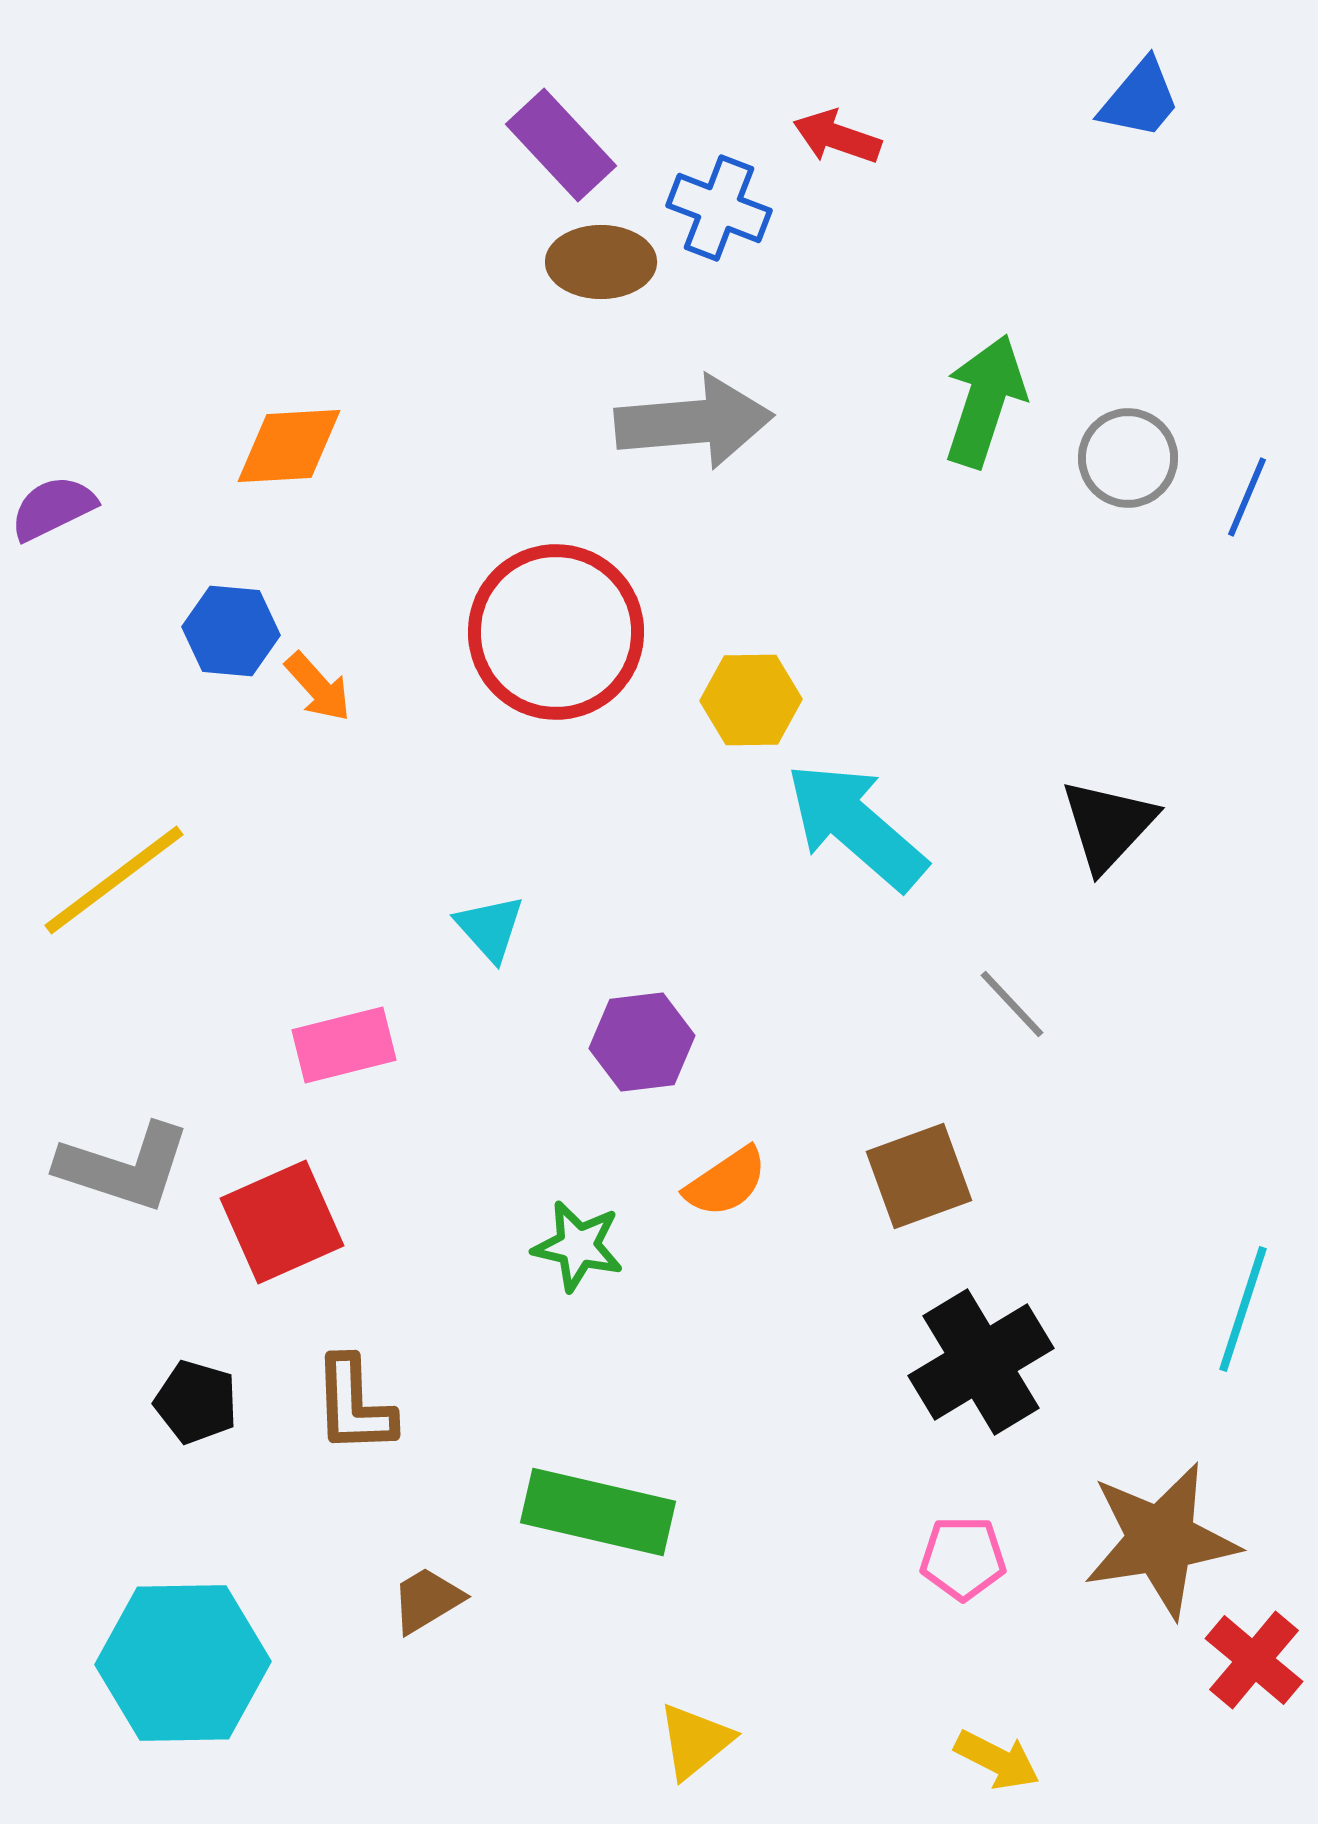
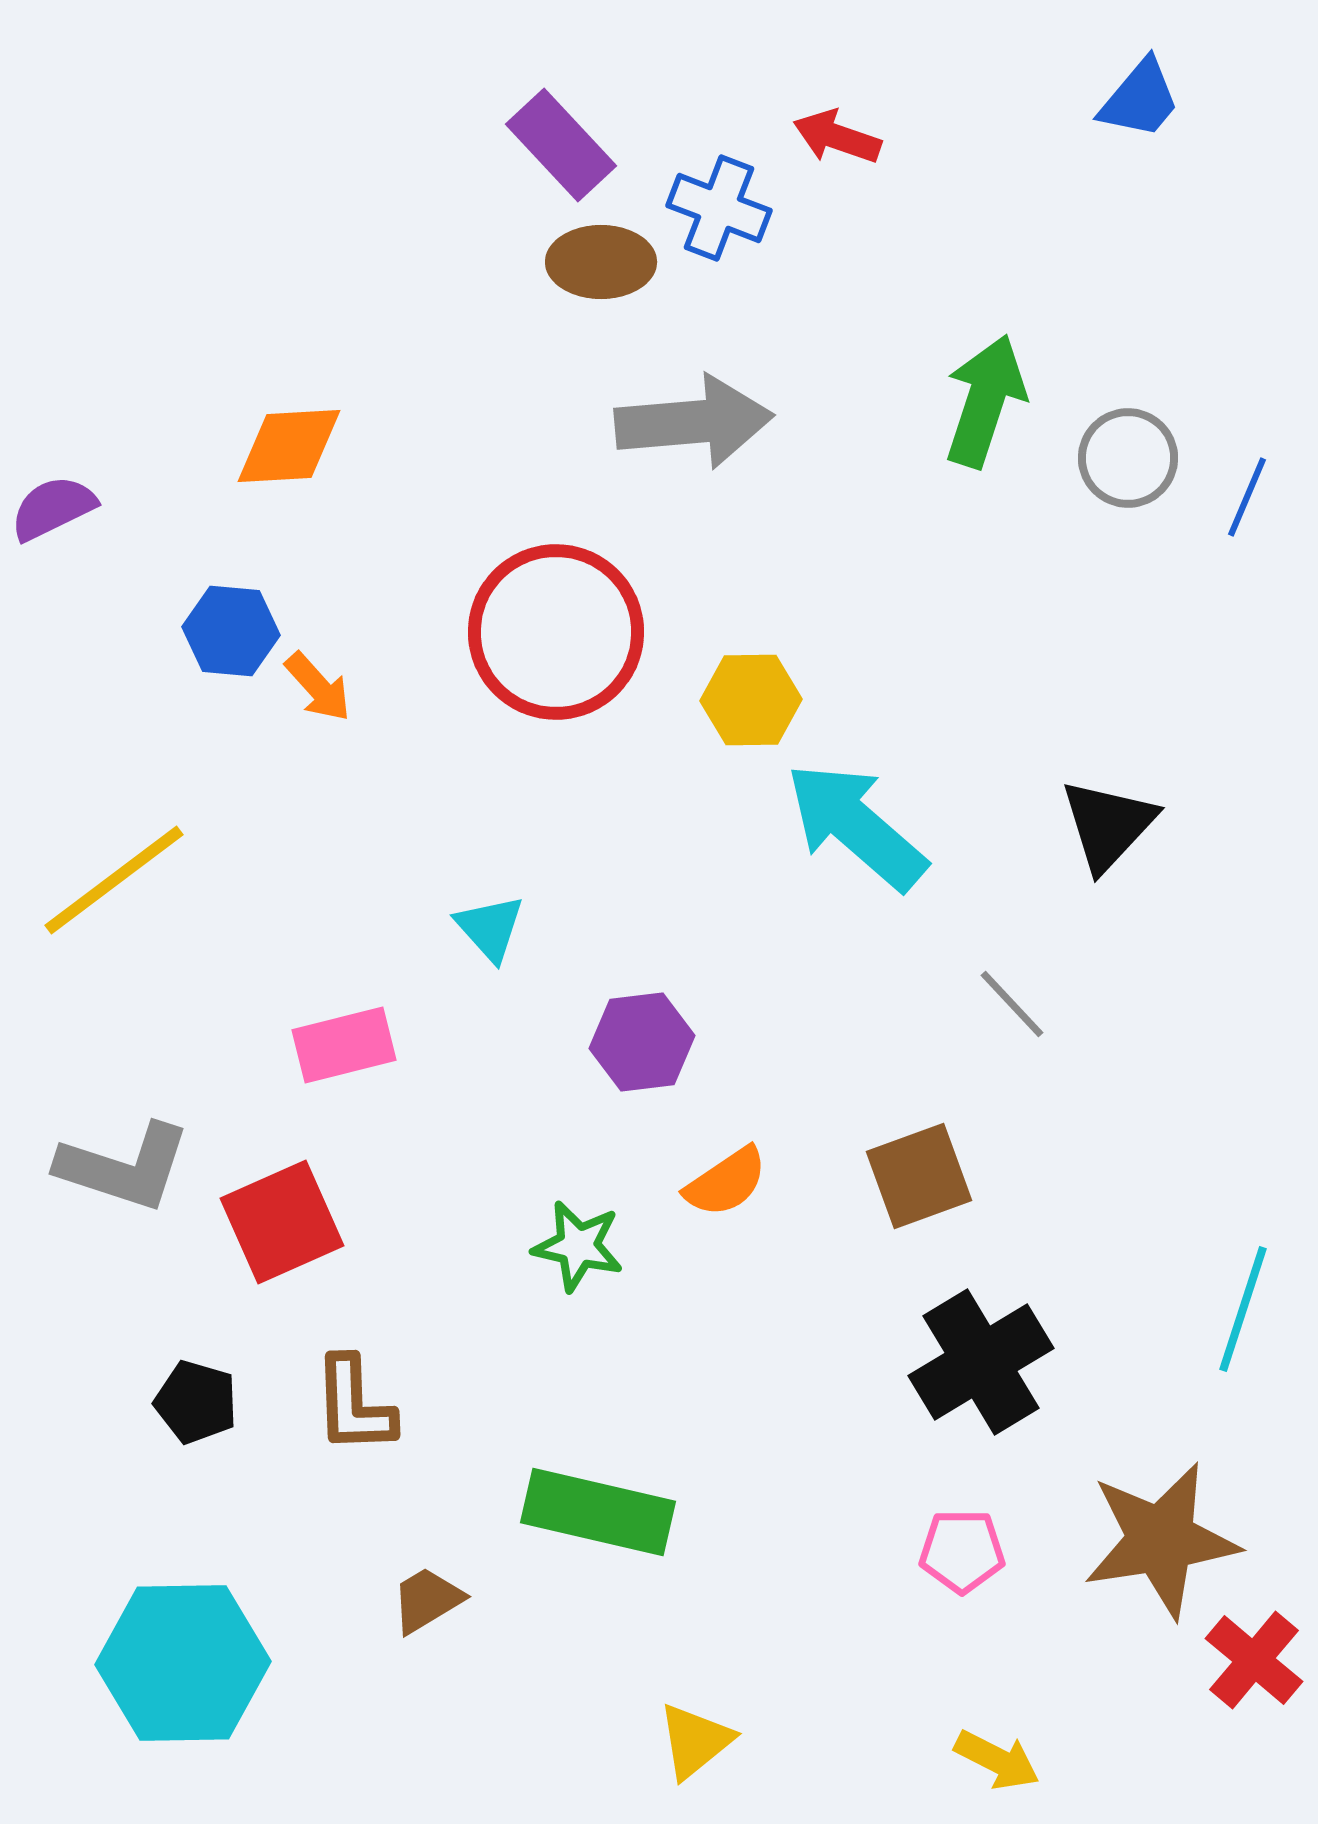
pink pentagon: moved 1 px left, 7 px up
